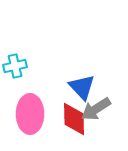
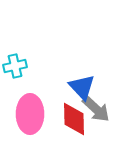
gray arrow: rotated 104 degrees counterclockwise
